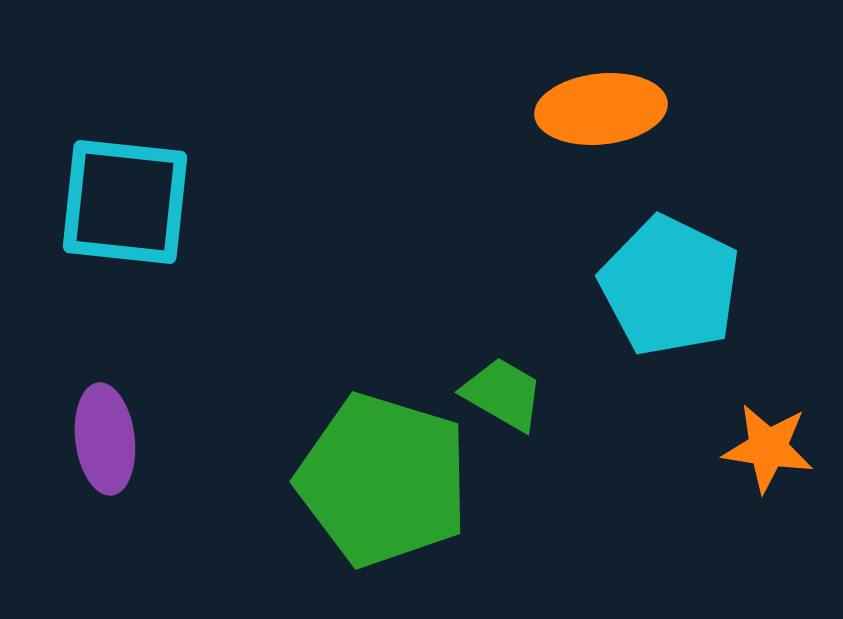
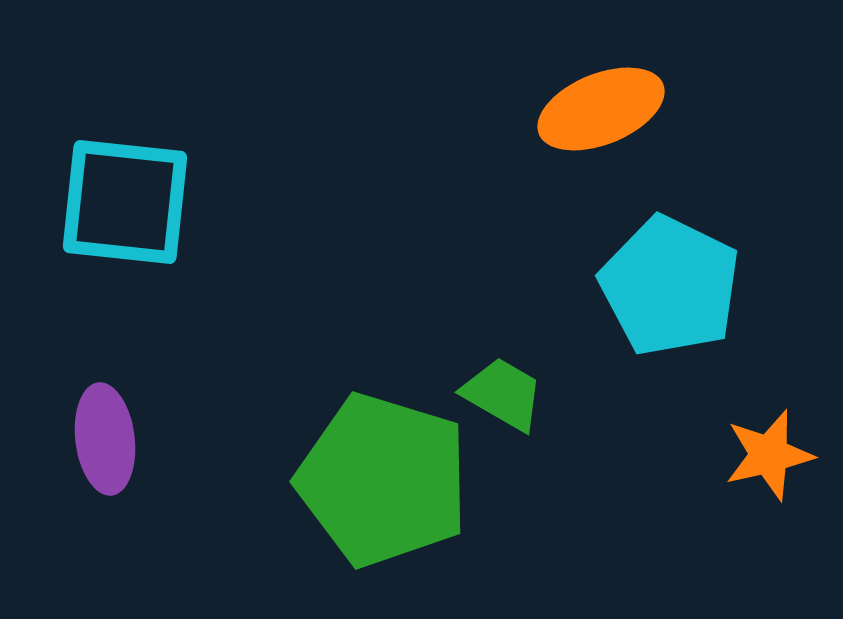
orange ellipse: rotated 16 degrees counterclockwise
orange star: moved 1 px right, 7 px down; rotated 22 degrees counterclockwise
